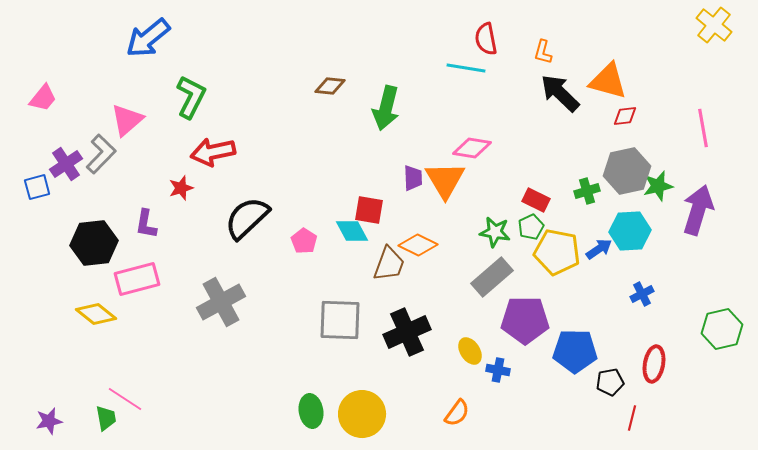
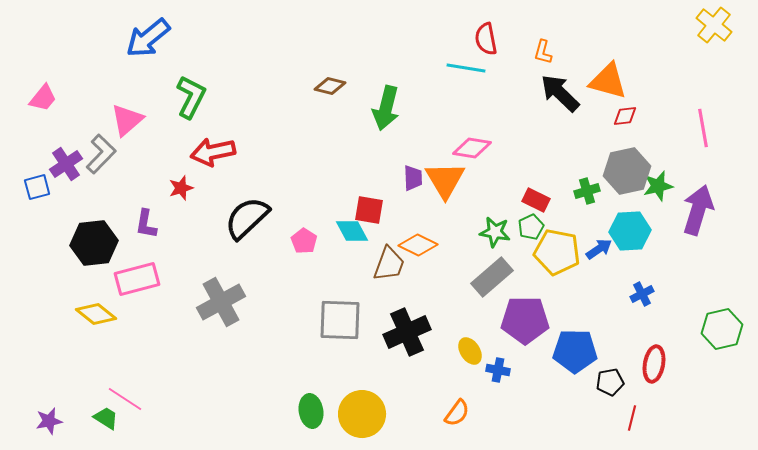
brown diamond at (330, 86): rotated 8 degrees clockwise
green trapezoid at (106, 418): rotated 48 degrees counterclockwise
